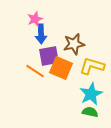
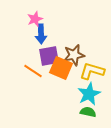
brown star: moved 11 px down
yellow L-shape: moved 5 px down
orange line: moved 2 px left
cyan star: moved 2 px left
green semicircle: moved 2 px left
